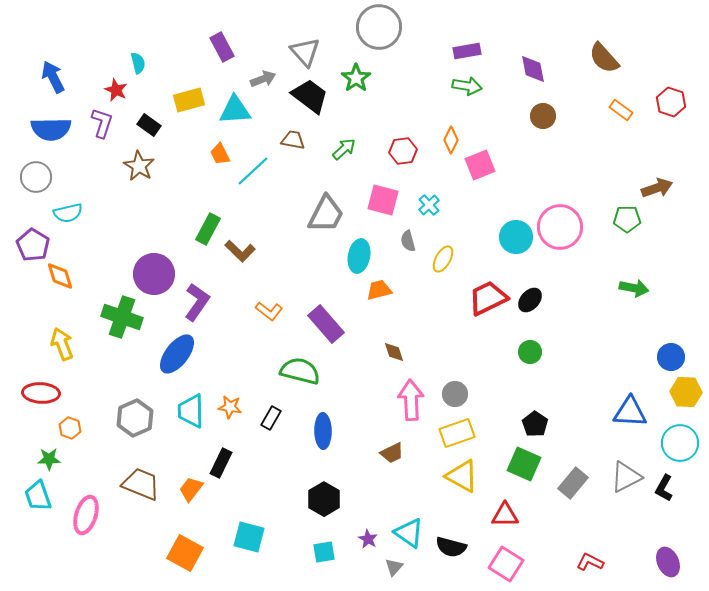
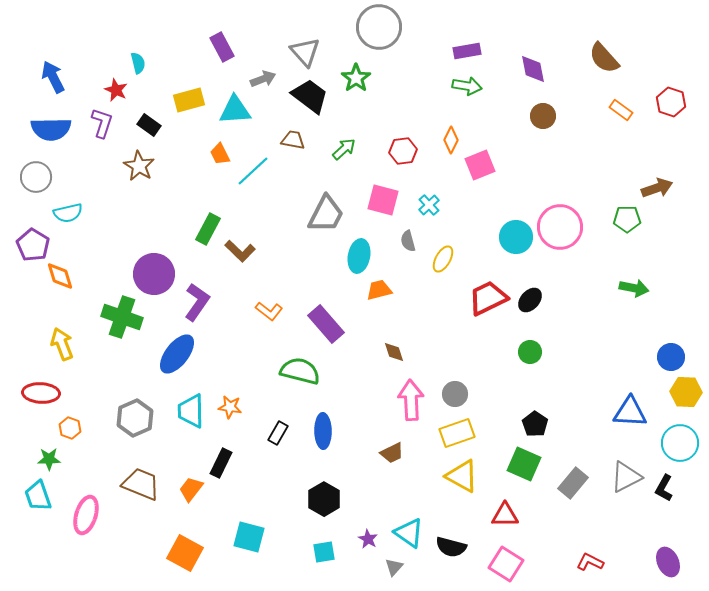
black rectangle at (271, 418): moved 7 px right, 15 px down
